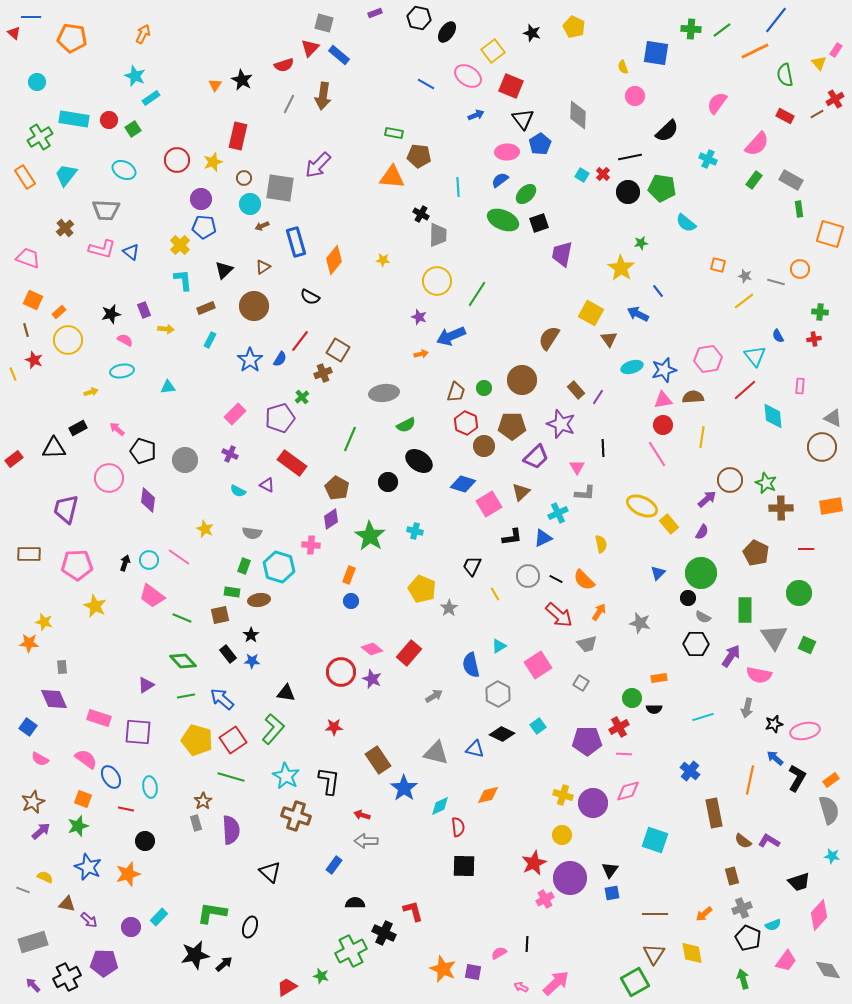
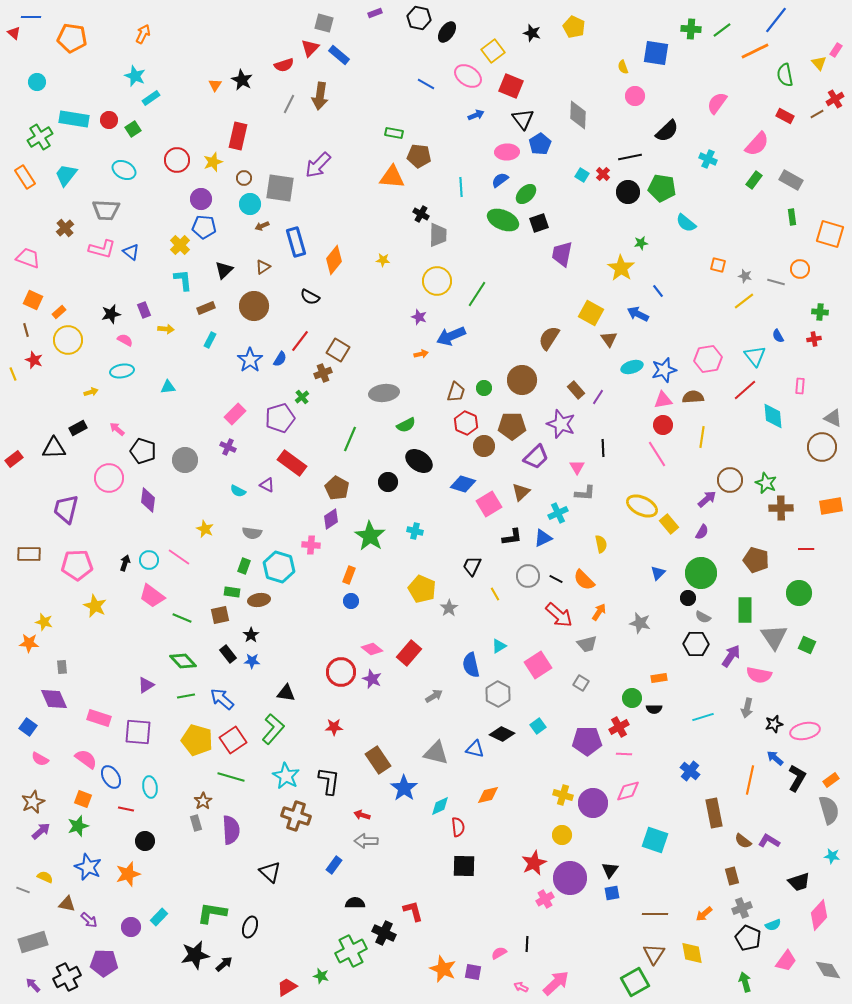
brown arrow at (323, 96): moved 3 px left
cyan line at (458, 187): moved 3 px right
green rectangle at (799, 209): moved 7 px left, 8 px down
purple cross at (230, 454): moved 2 px left, 7 px up
brown pentagon at (756, 553): moved 7 px down; rotated 10 degrees counterclockwise
green arrow at (743, 979): moved 2 px right, 3 px down
